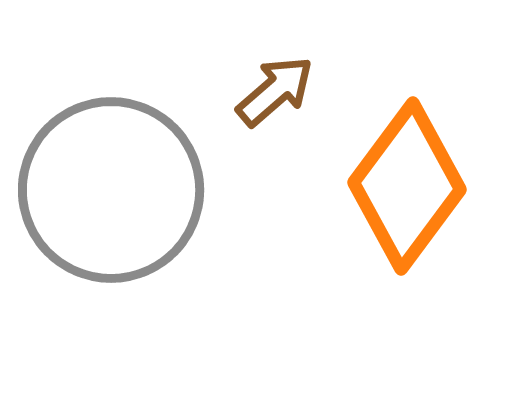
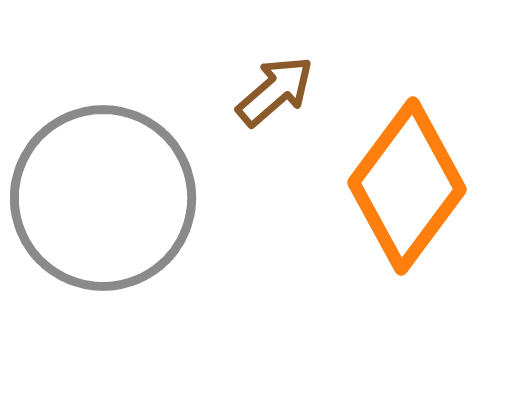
gray circle: moved 8 px left, 8 px down
